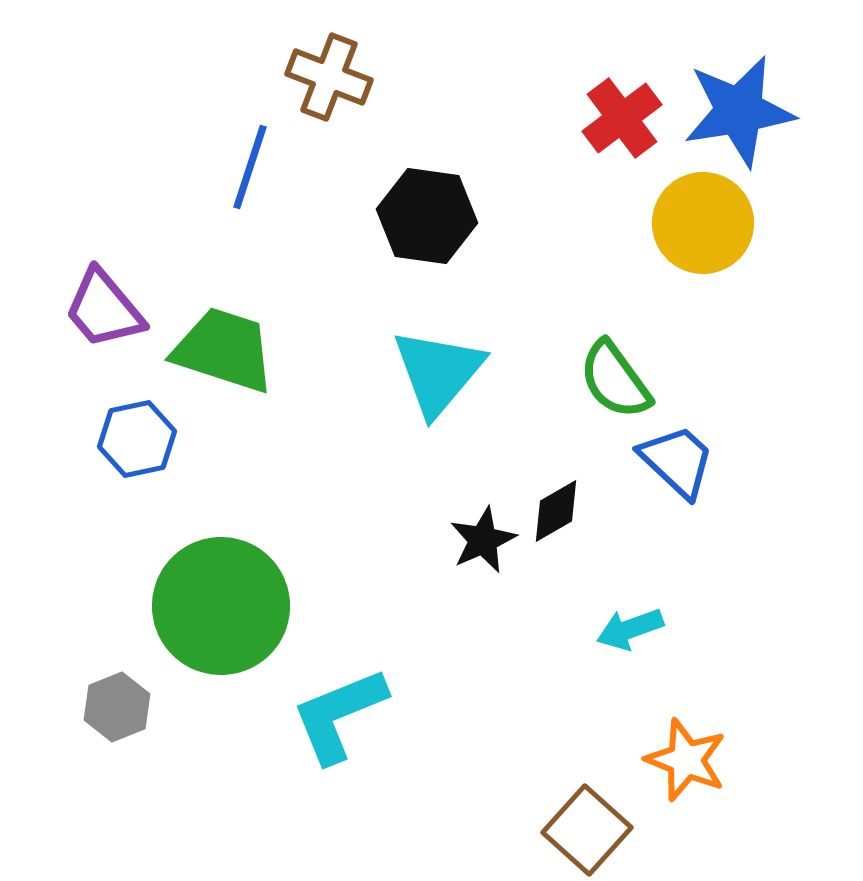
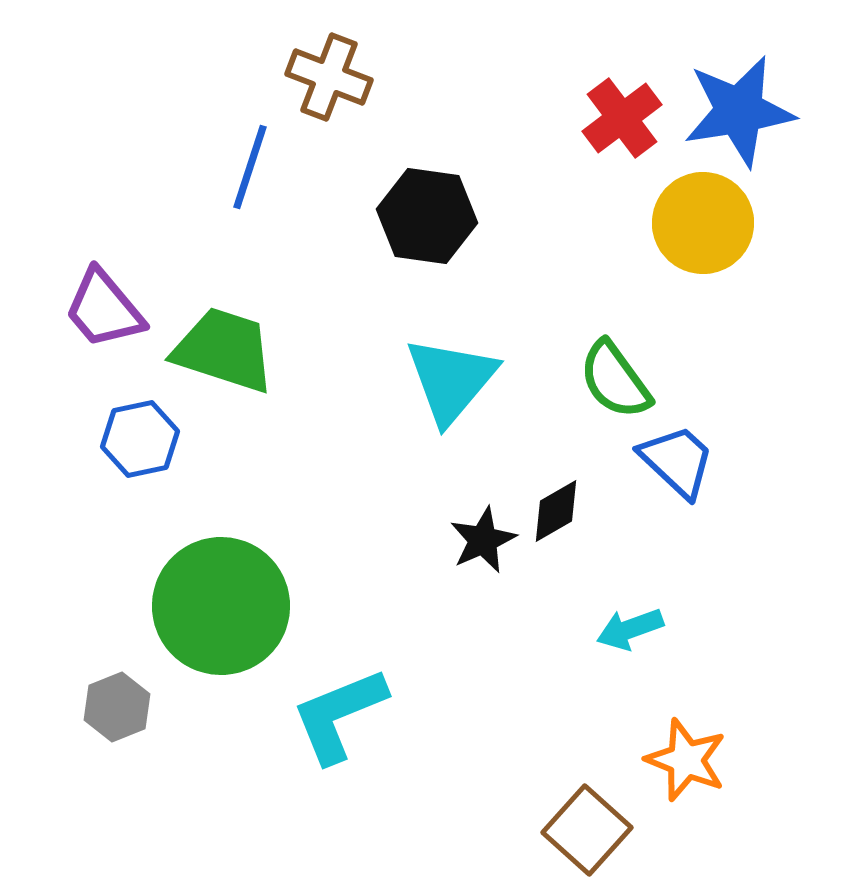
cyan triangle: moved 13 px right, 8 px down
blue hexagon: moved 3 px right
